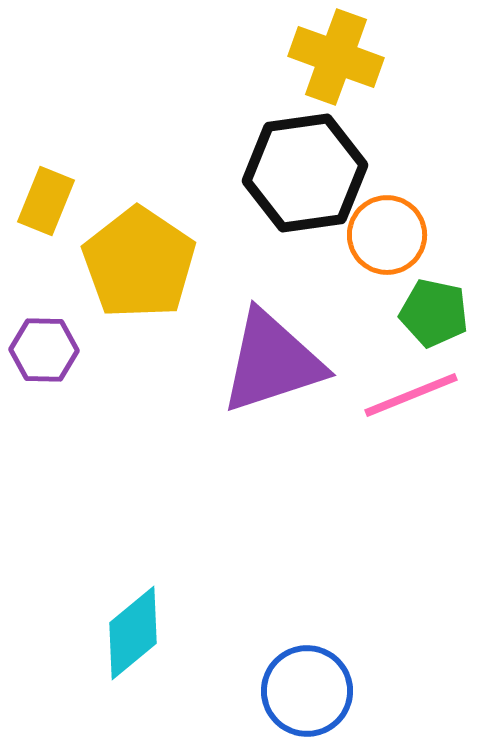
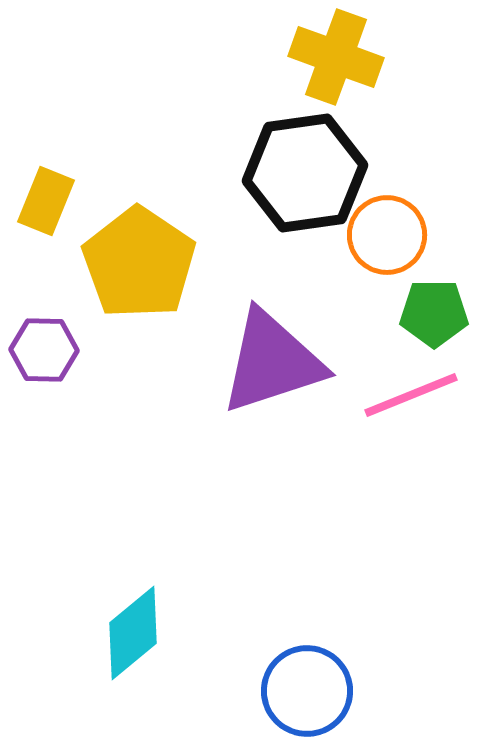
green pentagon: rotated 12 degrees counterclockwise
